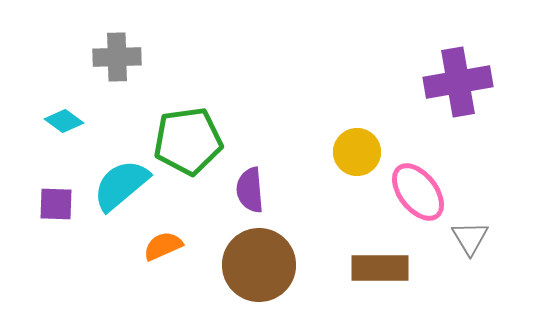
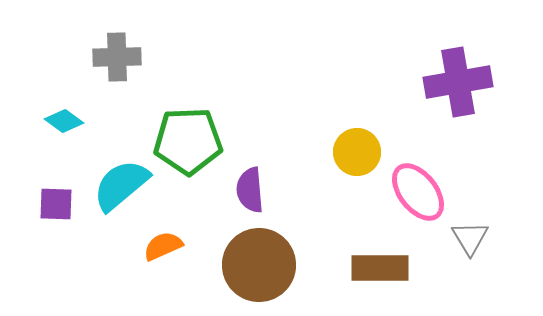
green pentagon: rotated 6 degrees clockwise
